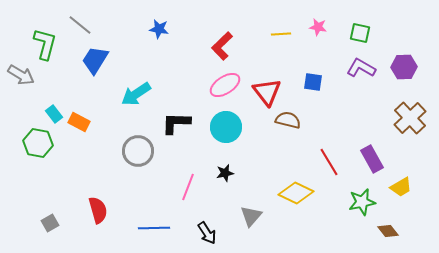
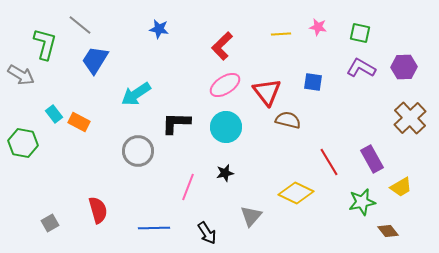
green hexagon: moved 15 px left
